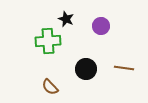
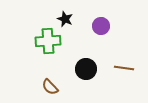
black star: moved 1 px left
